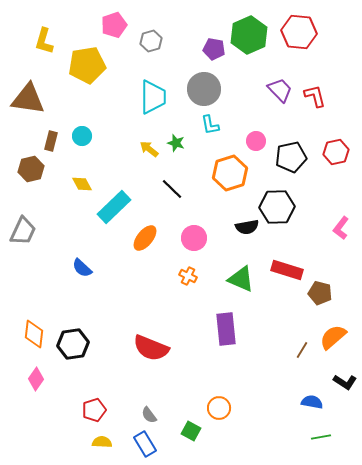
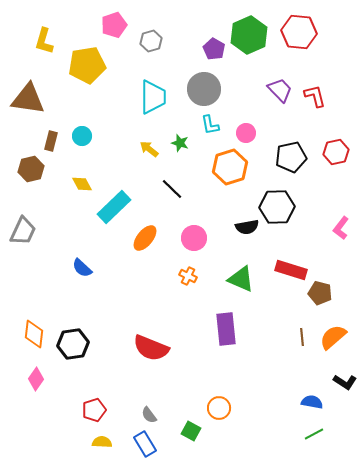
purple pentagon at (214, 49): rotated 20 degrees clockwise
pink circle at (256, 141): moved 10 px left, 8 px up
green star at (176, 143): moved 4 px right
orange hexagon at (230, 173): moved 6 px up
red rectangle at (287, 270): moved 4 px right
brown line at (302, 350): moved 13 px up; rotated 36 degrees counterclockwise
green line at (321, 437): moved 7 px left, 3 px up; rotated 18 degrees counterclockwise
